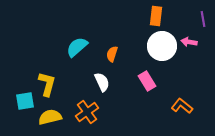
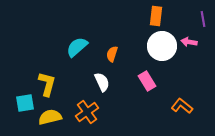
cyan square: moved 2 px down
